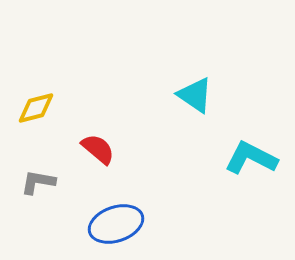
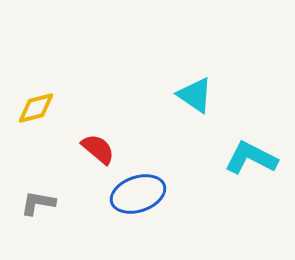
gray L-shape: moved 21 px down
blue ellipse: moved 22 px right, 30 px up
